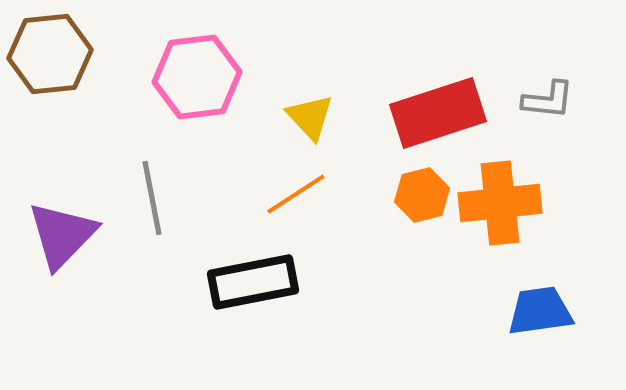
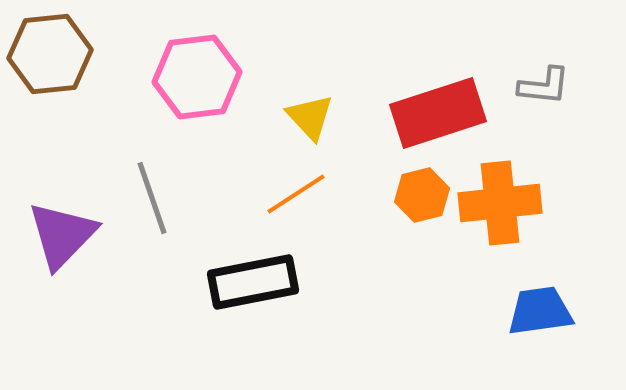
gray L-shape: moved 4 px left, 14 px up
gray line: rotated 8 degrees counterclockwise
